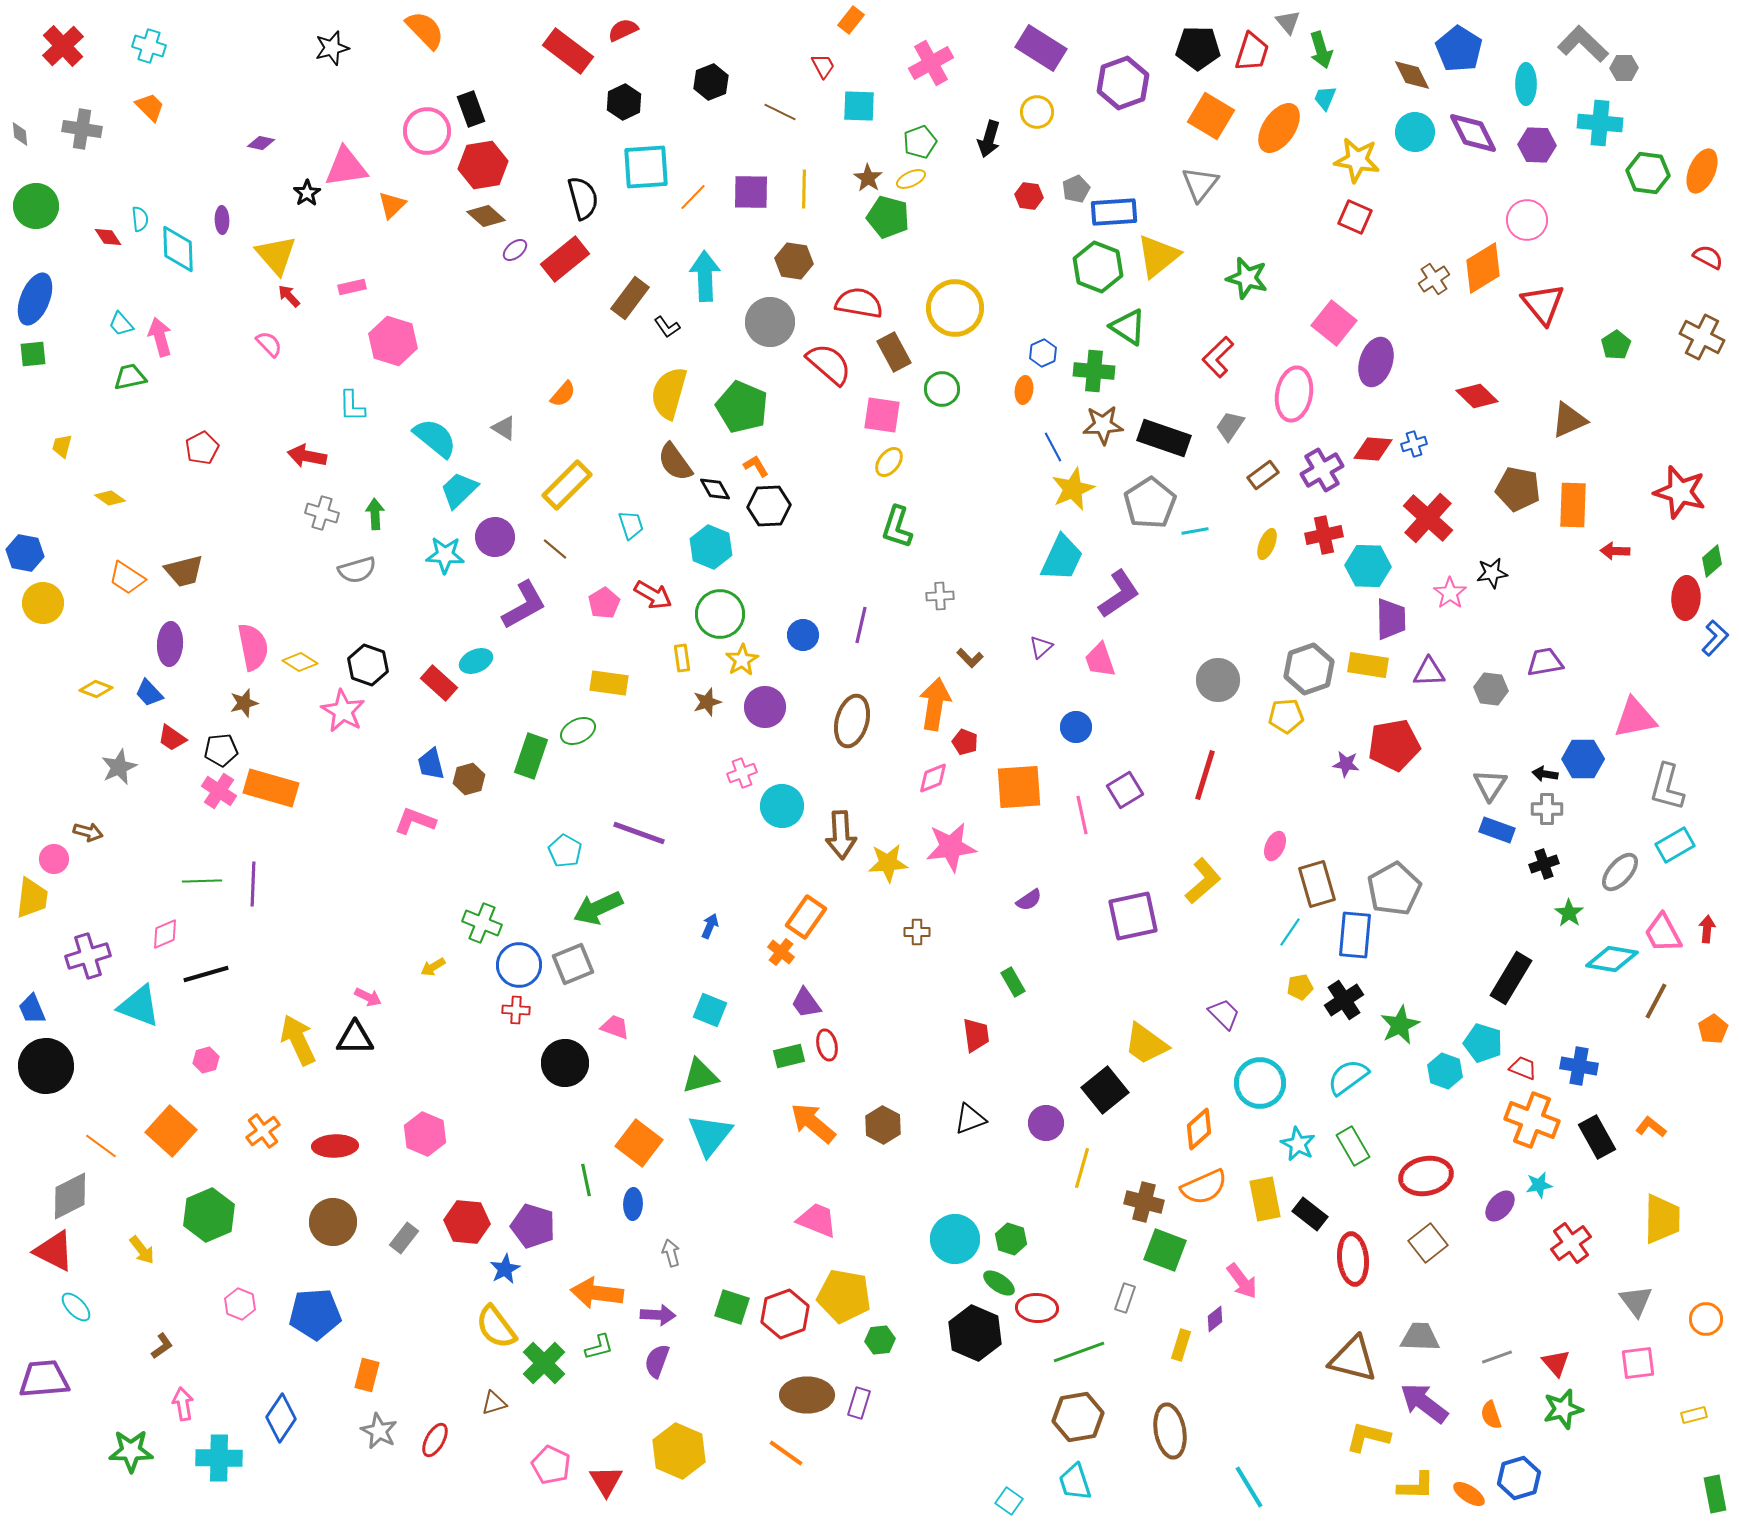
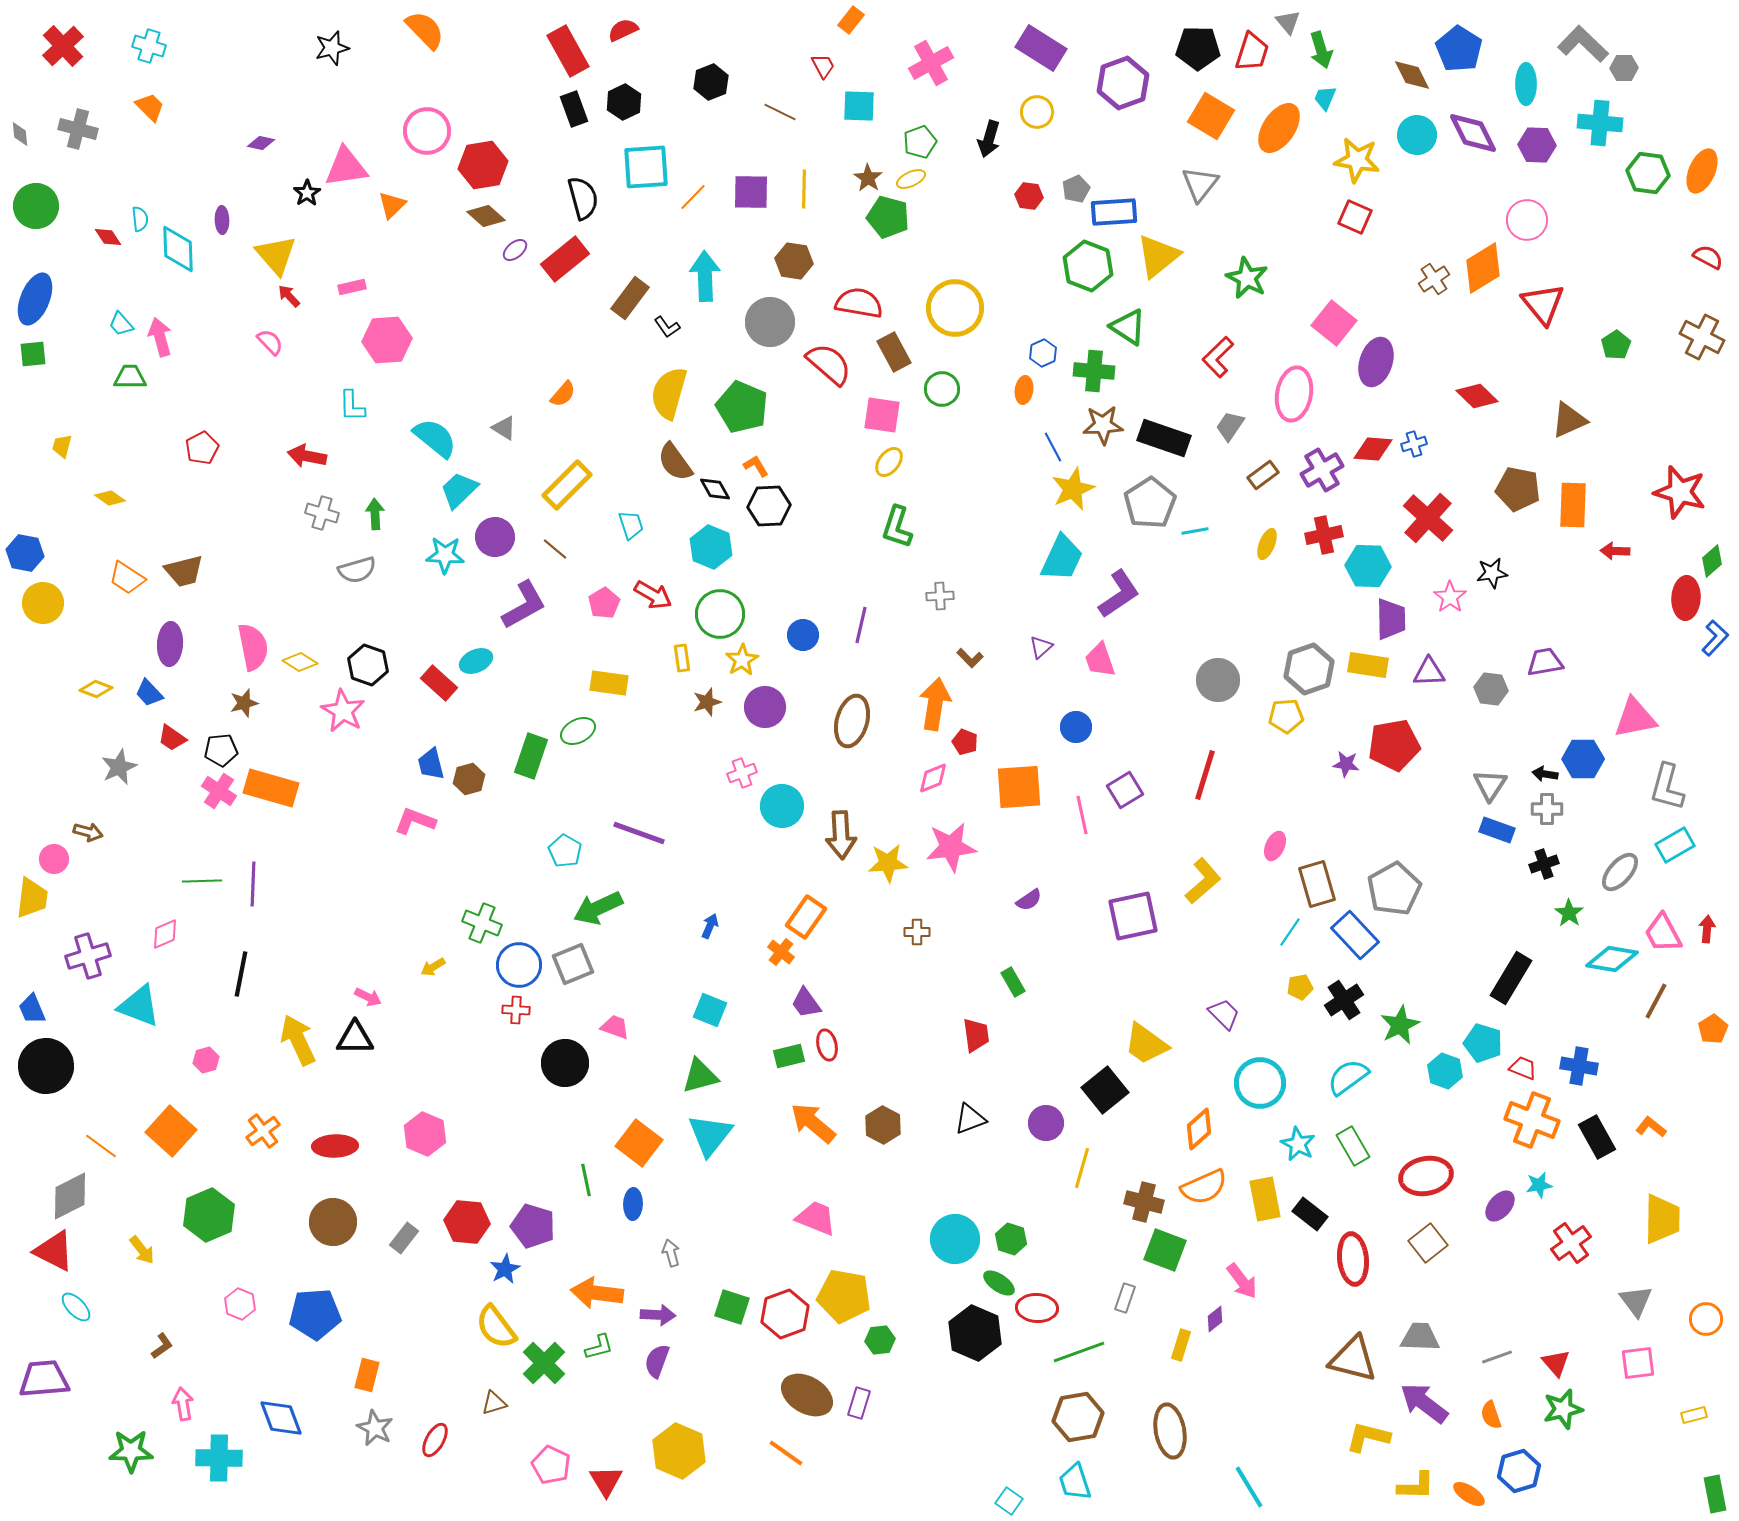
red rectangle at (568, 51): rotated 24 degrees clockwise
black rectangle at (471, 109): moved 103 px right
gray cross at (82, 129): moved 4 px left; rotated 6 degrees clockwise
cyan circle at (1415, 132): moved 2 px right, 3 px down
green hexagon at (1098, 267): moved 10 px left, 1 px up
green star at (1247, 278): rotated 12 degrees clockwise
pink hexagon at (393, 341): moved 6 px left, 1 px up; rotated 21 degrees counterclockwise
pink semicircle at (269, 344): moved 1 px right, 2 px up
green trapezoid at (130, 377): rotated 12 degrees clockwise
pink star at (1450, 593): moved 4 px down
blue rectangle at (1355, 935): rotated 48 degrees counterclockwise
black line at (206, 974): moved 35 px right; rotated 63 degrees counterclockwise
pink trapezoid at (817, 1220): moved 1 px left, 2 px up
brown ellipse at (807, 1395): rotated 30 degrees clockwise
blue diamond at (281, 1418): rotated 54 degrees counterclockwise
gray star at (379, 1431): moved 4 px left, 3 px up
blue hexagon at (1519, 1478): moved 7 px up
